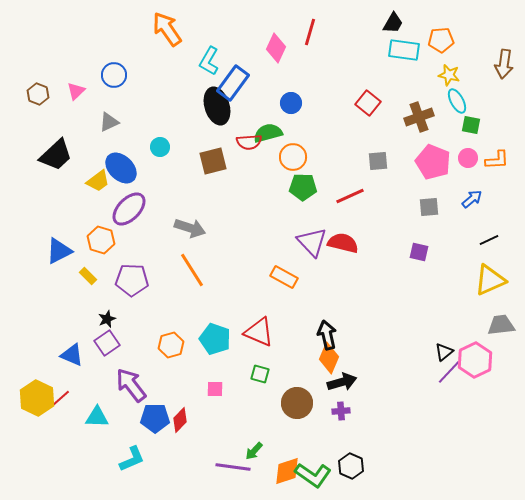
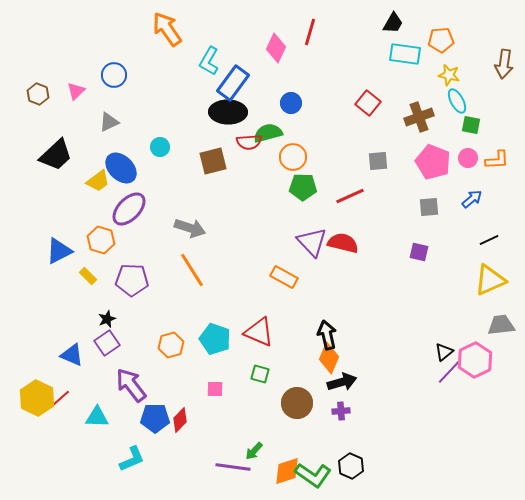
cyan rectangle at (404, 50): moved 1 px right, 4 px down
black ellipse at (217, 106): moved 11 px right, 6 px down; rotated 72 degrees counterclockwise
